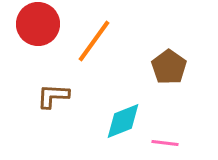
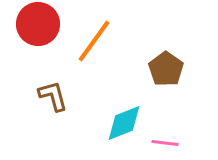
brown pentagon: moved 3 px left, 2 px down
brown L-shape: rotated 72 degrees clockwise
cyan diamond: moved 1 px right, 2 px down
